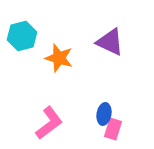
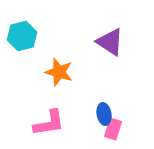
purple triangle: rotated 8 degrees clockwise
orange star: moved 14 px down
blue ellipse: rotated 20 degrees counterclockwise
pink L-shape: rotated 28 degrees clockwise
